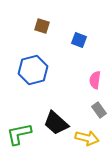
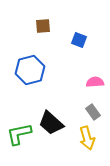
brown square: moved 1 px right; rotated 21 degrees counterclockwise
blue hexagon: moved 3 px left
pink semicircle: moved 2 px down; rotated 78 degrees clockwise
gray rectangle: moved 6 px left, 2 px down
black trapezoid: moved 5 px left
yellow arrow: rotated 60 degrees clockwise
